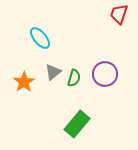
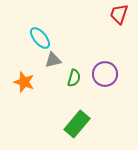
gray triangle: moved 12 px up; rotated 24 degrees clockwise
orange star: rotated 20 degrees counterclockwise
